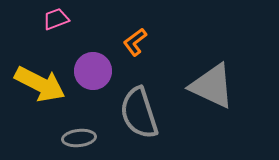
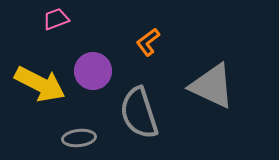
orange L-shape: moved 13 px right
